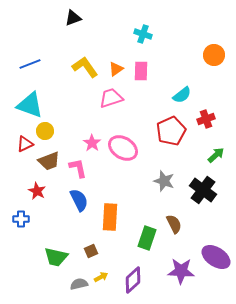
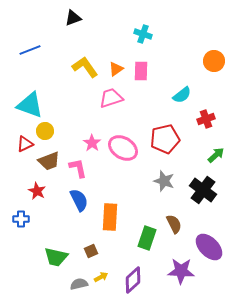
orange circle: moved 6 px down
blue line: moved 14 px up
red pentagon: moved 6 px left, 8 px down; rotated 12 degrees clockwise
purple ellipse: moved 7 px left, 10 px up; rotated 12 degrees clockwise
